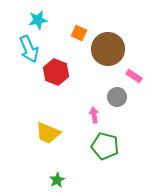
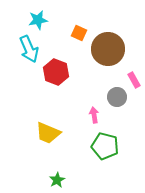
pink rectangle: moved 4 px down; rotated 28 degrees clockwise
